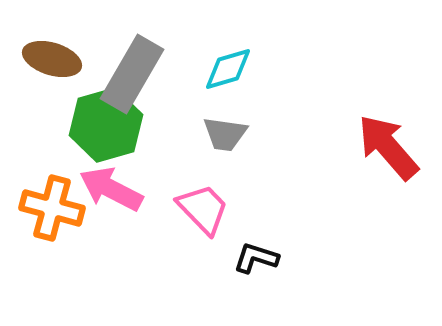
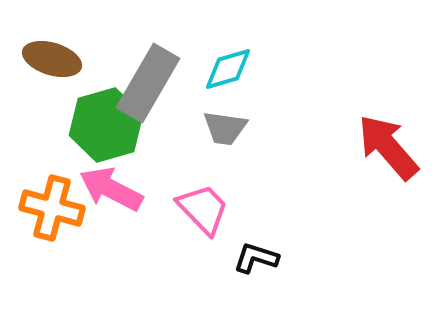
gray rectangle: moved 16 px right, 9 px down
gray trapezoid: moved 6 px up
